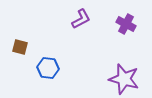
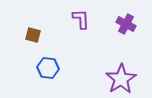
purple L-shape: rotated 65 degrees counterclockwise
brown square: moved 13 px right, 12 px up
purple star: moved 3 px left; rotated 24 degrees clockwise
